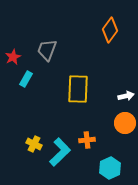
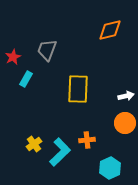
orange diamond: rotated 40 degrees clockwise
yellow cross: rotated 28 degrees clockwise
